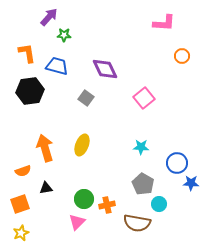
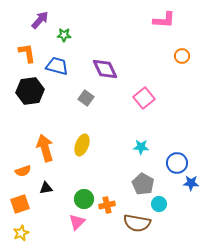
purple arrow: moved 9 px left, 3 px down
pink L-shape: moved 3 px up
